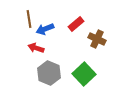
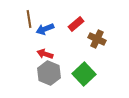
red arrow: moved 9 px right, 6 px down
